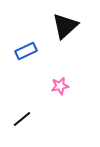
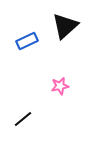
blue rectangle: moved 1 px right, 10 px up
black line: moved 1 px right
